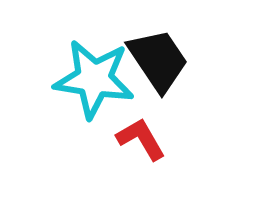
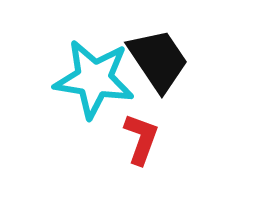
red L-shape: rotated 50 degrees clockwise
